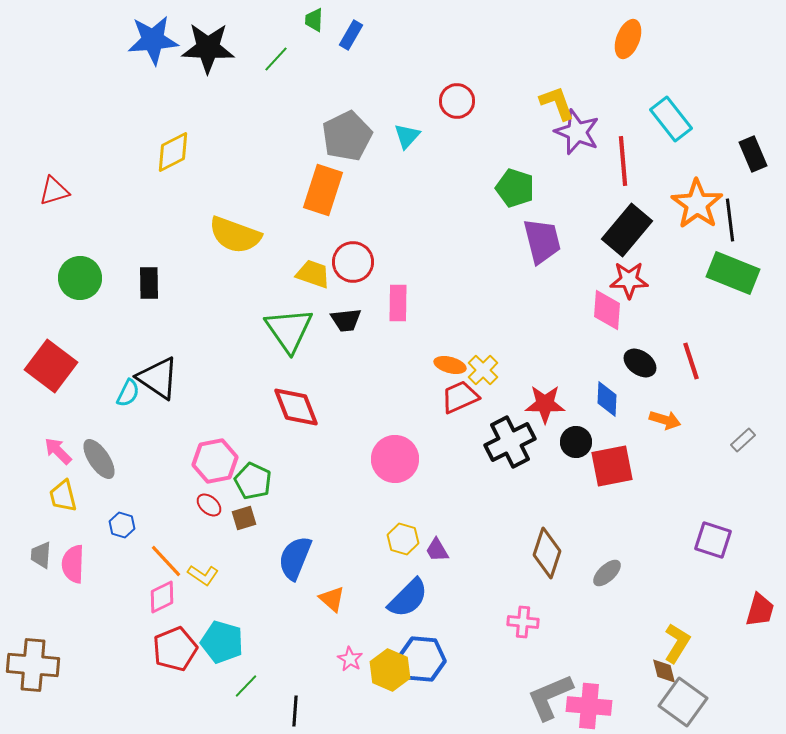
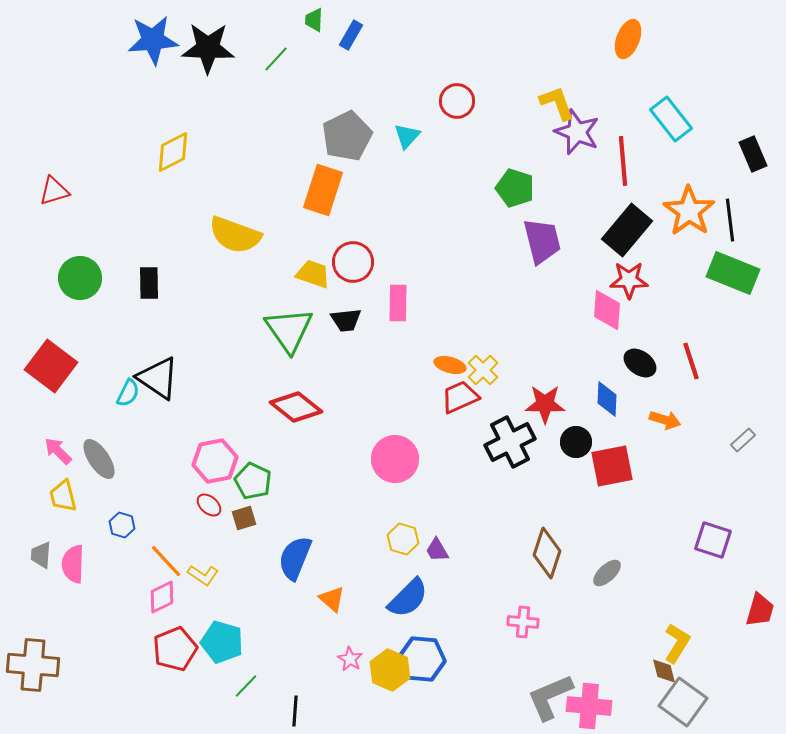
orange star at (697, 204): moved 8 px left, 7 px down
red diamond at (296, 407): rotated 30 degrees counterclockwise
